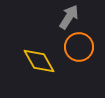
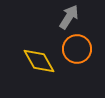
orange circle: moved 2 px left, 2 px down
